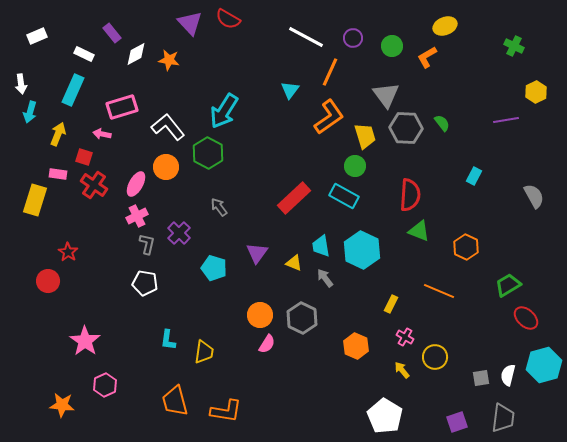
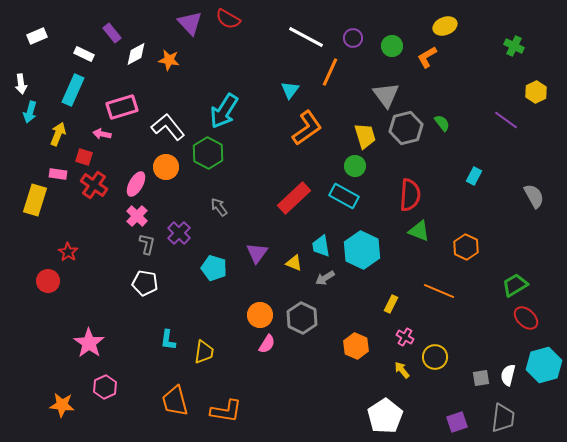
orange L-shape at (329, 117): moved 22 px left, 11 px down
purple line at (506, 120): rotated 45 degrees clockwise
gray hexagon at (406, 128): rotated 16 degrees counterclockwise
pink cross at (137, 216): rotated 20 degrees counterclockwise
gray arrow at (325, 278): rotated 84 degrees counterclockwise
green trapezoid at (508, 285): moved 7 px right
pink star at (85, 341): moved 4 px right, 2 px down
pink hexagon at (105, 385): moved 2 px down
white pentagon at (385, 416): rotated 8 degrees clockwise
